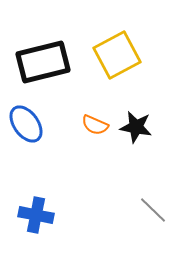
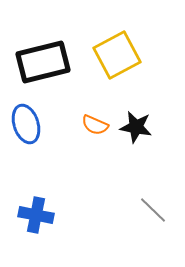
blue ellipse: rotated 18 degrees clockwise
